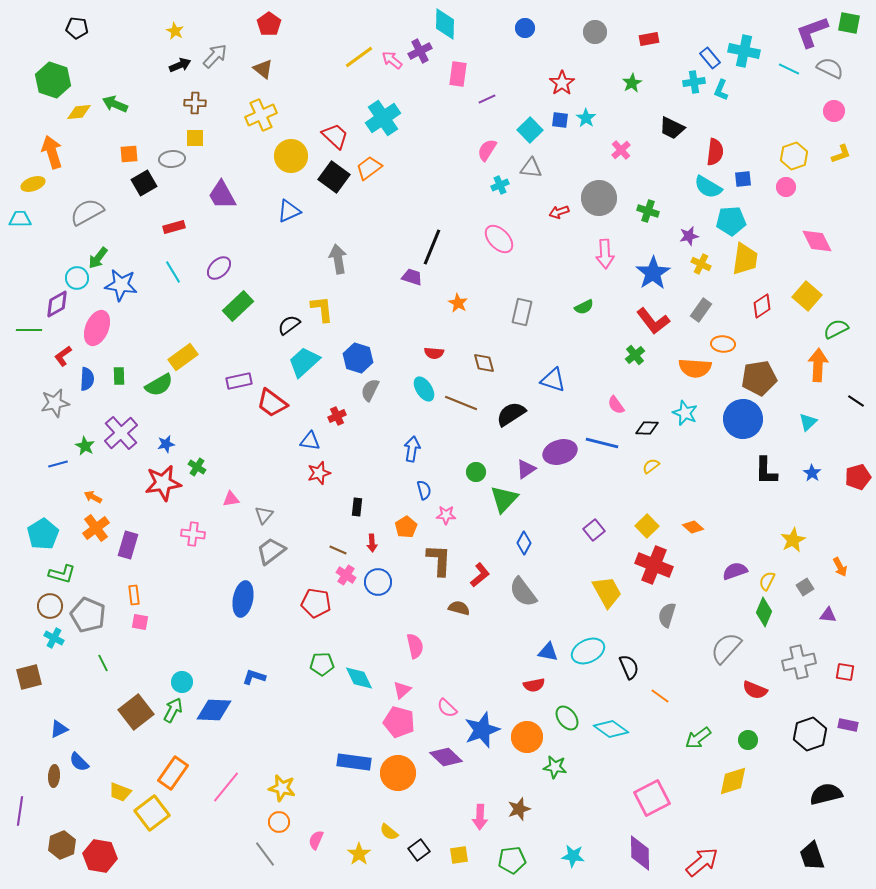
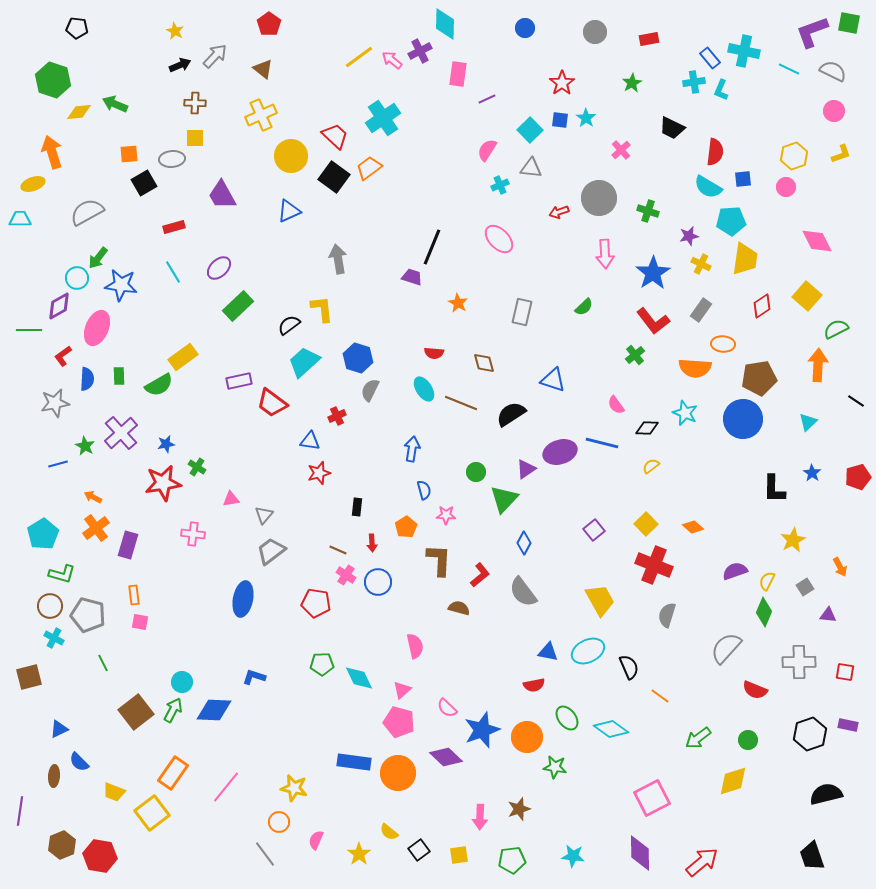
gray semicircle at (830, 68): moved 3 px right, 3 px down
purple diamond at (57, 304): moved 2 px right, 2 px down
green semicircle at (584, 307): rotated 18 degrees counterclockwise
black L-shape at (766, 471): moved 8 px right, 18 px down
yellow square at (647, 526): moved 1 px left, 2 px up
yellow trapezoid at (607, 592): moved 7 px left, 8 px down
gray pentagon at (88, 615): rotated 8 degrees counterclockwise
gray cross at (799, 662): rotated 12 degrees clockwise
yellow star at (282, 788): moved 12 px right
yellow trapezoid at (120, 792): moved 6 px left
